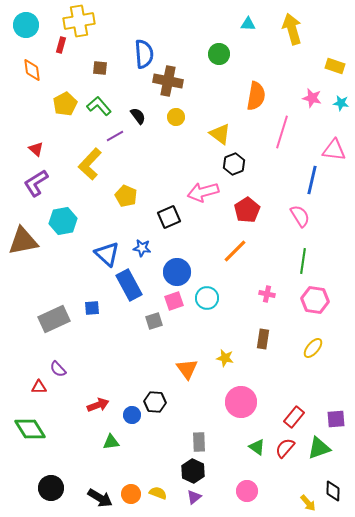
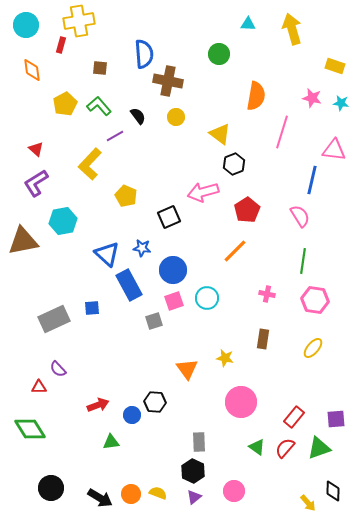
blue circle at (177, 272): moved 4 px left, 2 px up
pink circle at (247, 491): moved 13 px left
